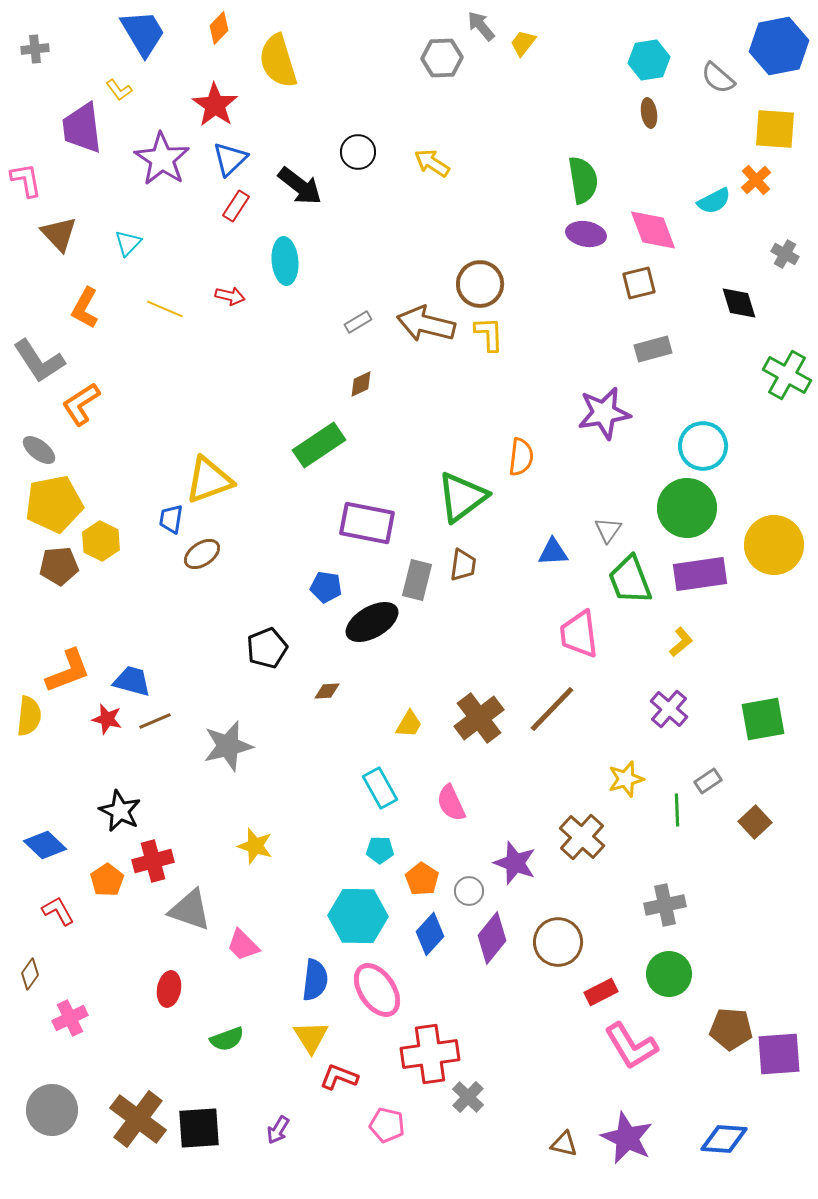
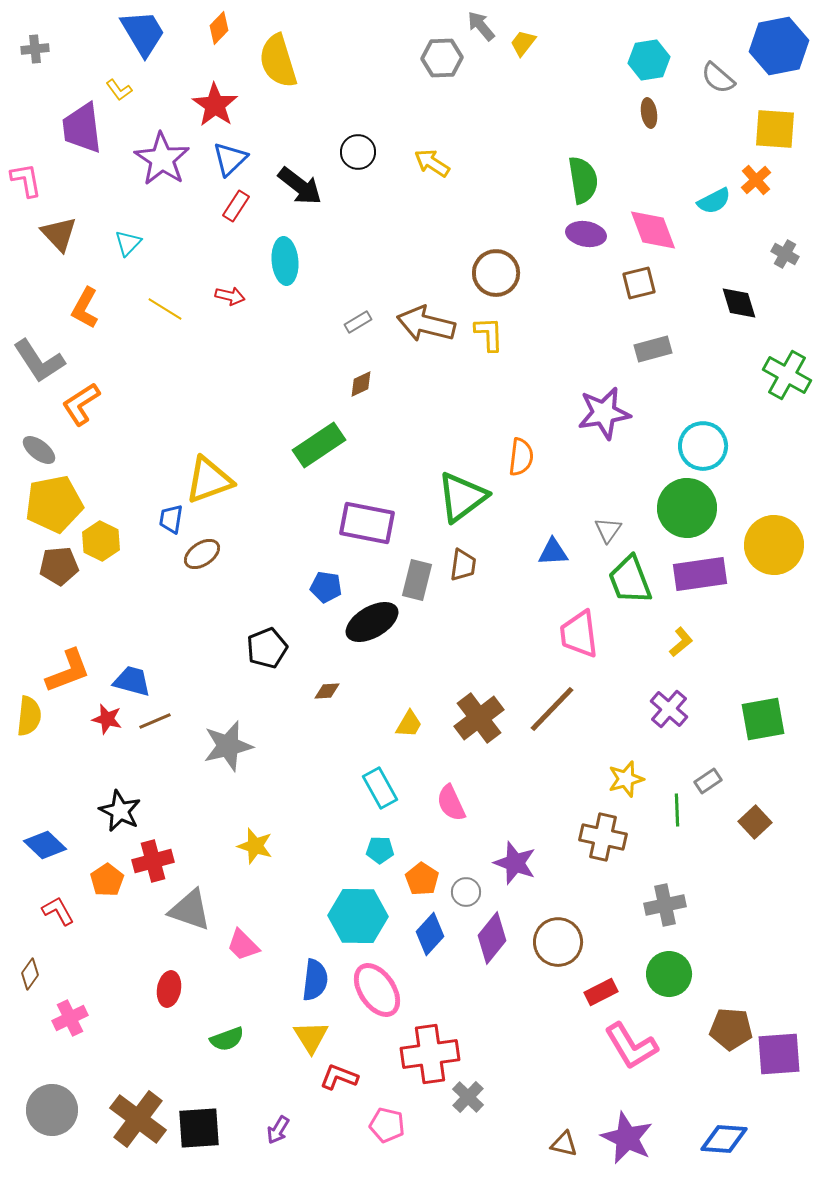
brown circle at (480, 284): moved 16 px right, 11 px up
yellow line at (165, 309): rotated 9 degrees clockwise
brown cross at (582, 837): moved 21 px right; rotated 30 degrees counterclockwise
gray circle at (469, 891): moved 3 px left, 1 px down
